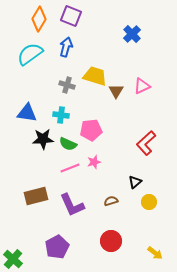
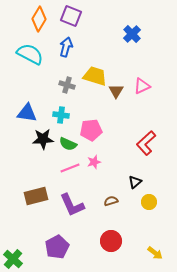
cyan semicircle: rotated 64 degrees clockwise
